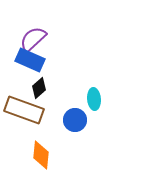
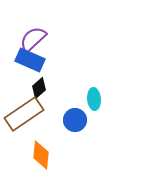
brown rectangle: moved 4 px down; rotated 54 degrees counterclockwise
